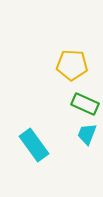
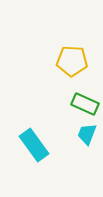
yellow pentagon: moved 4 px up
